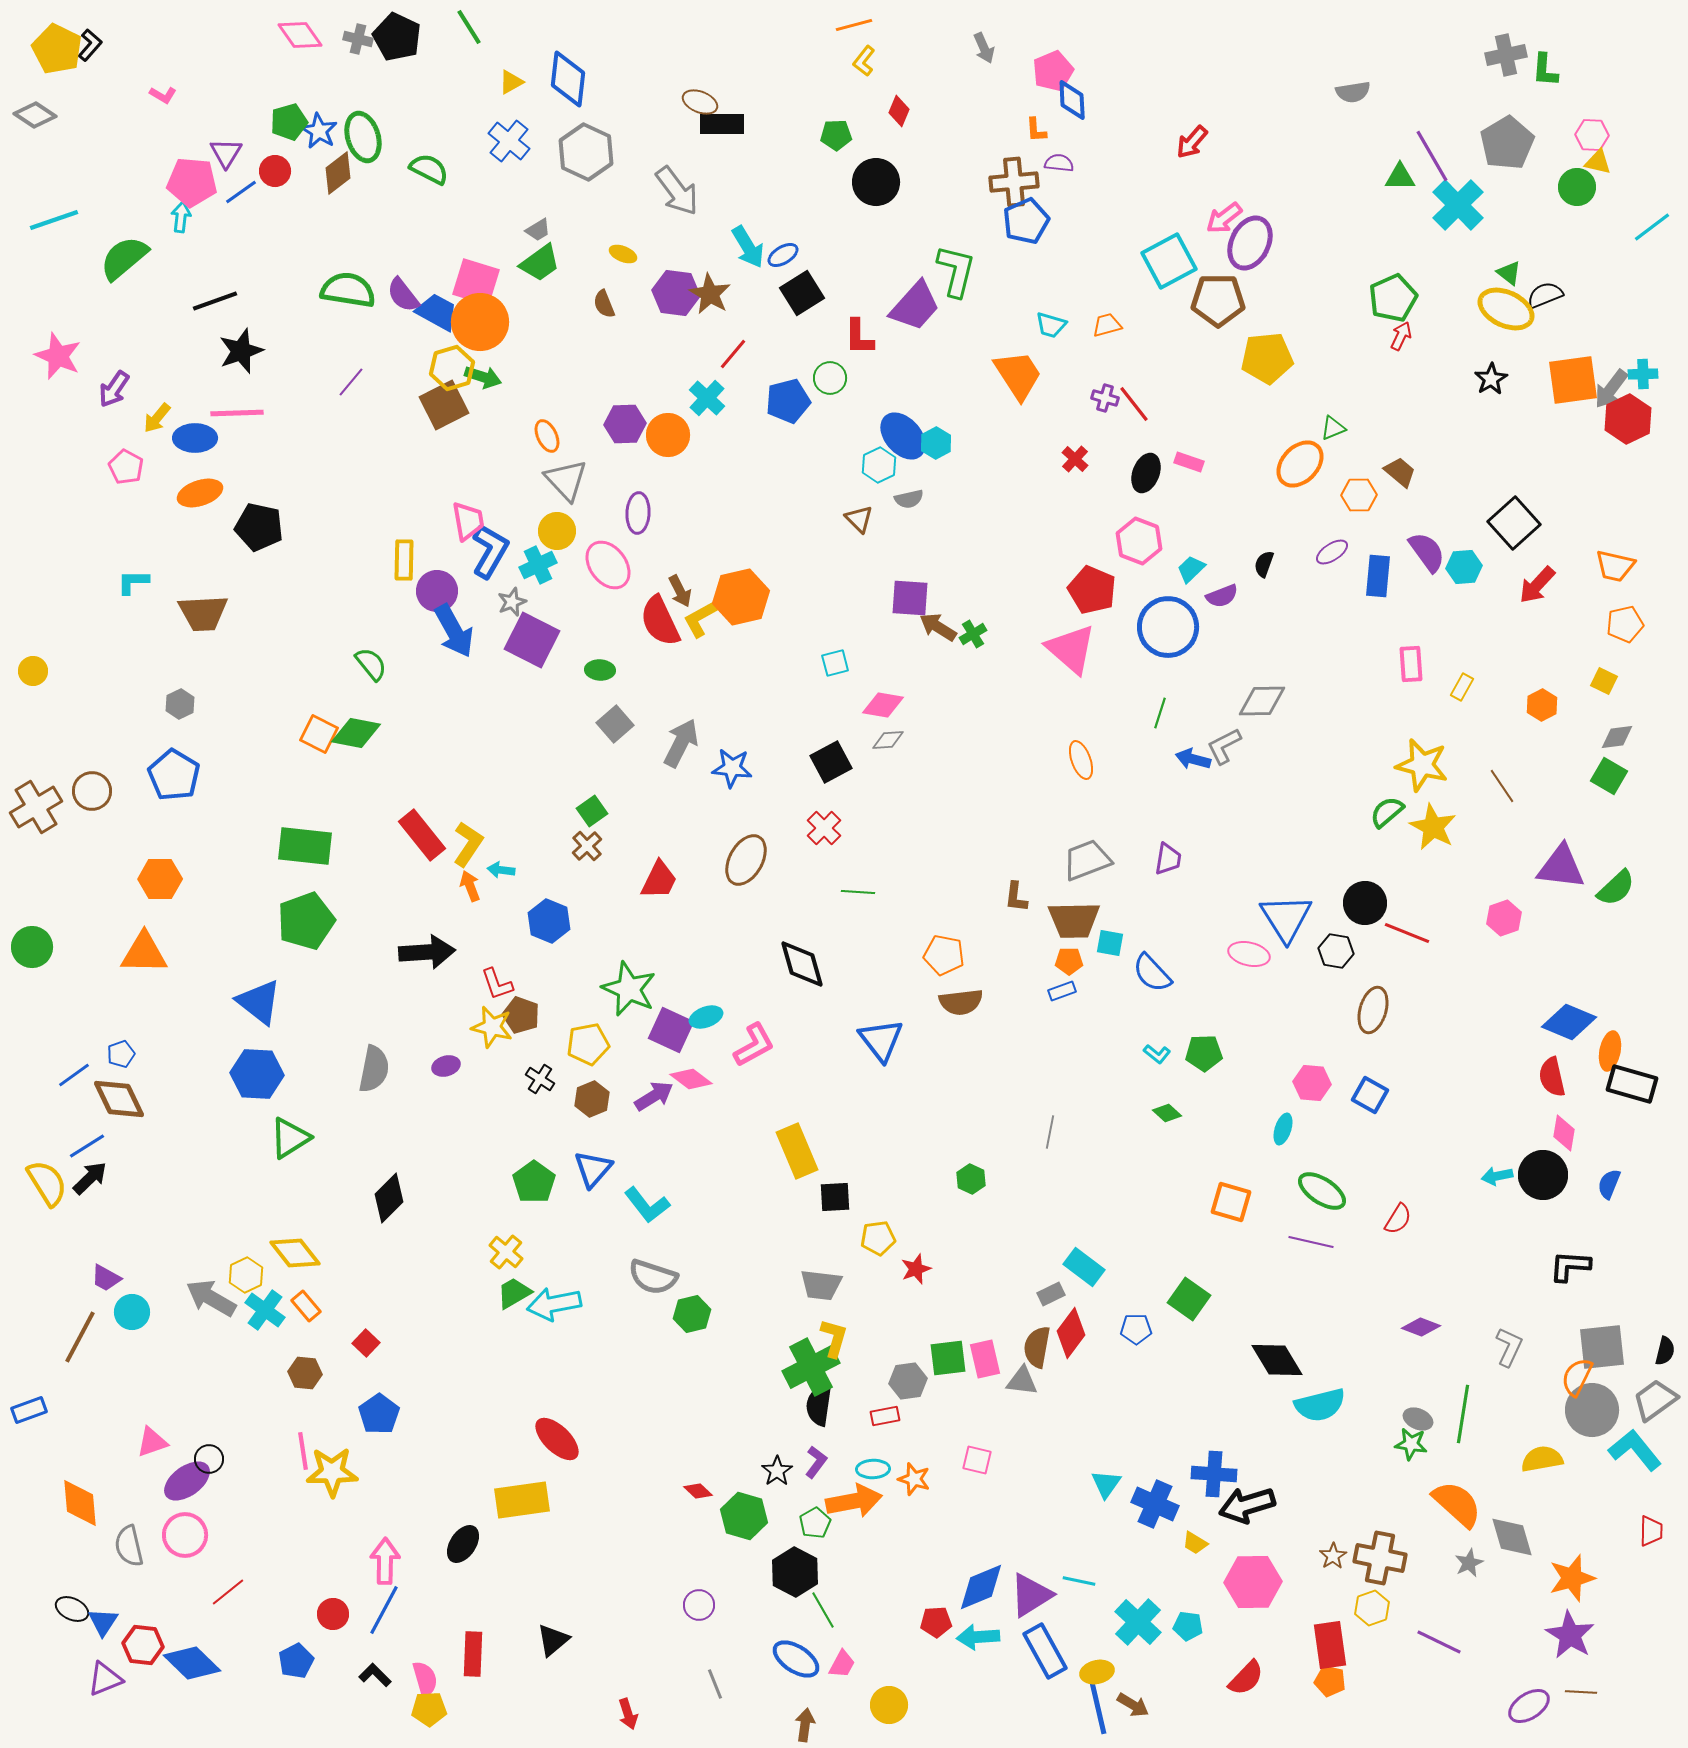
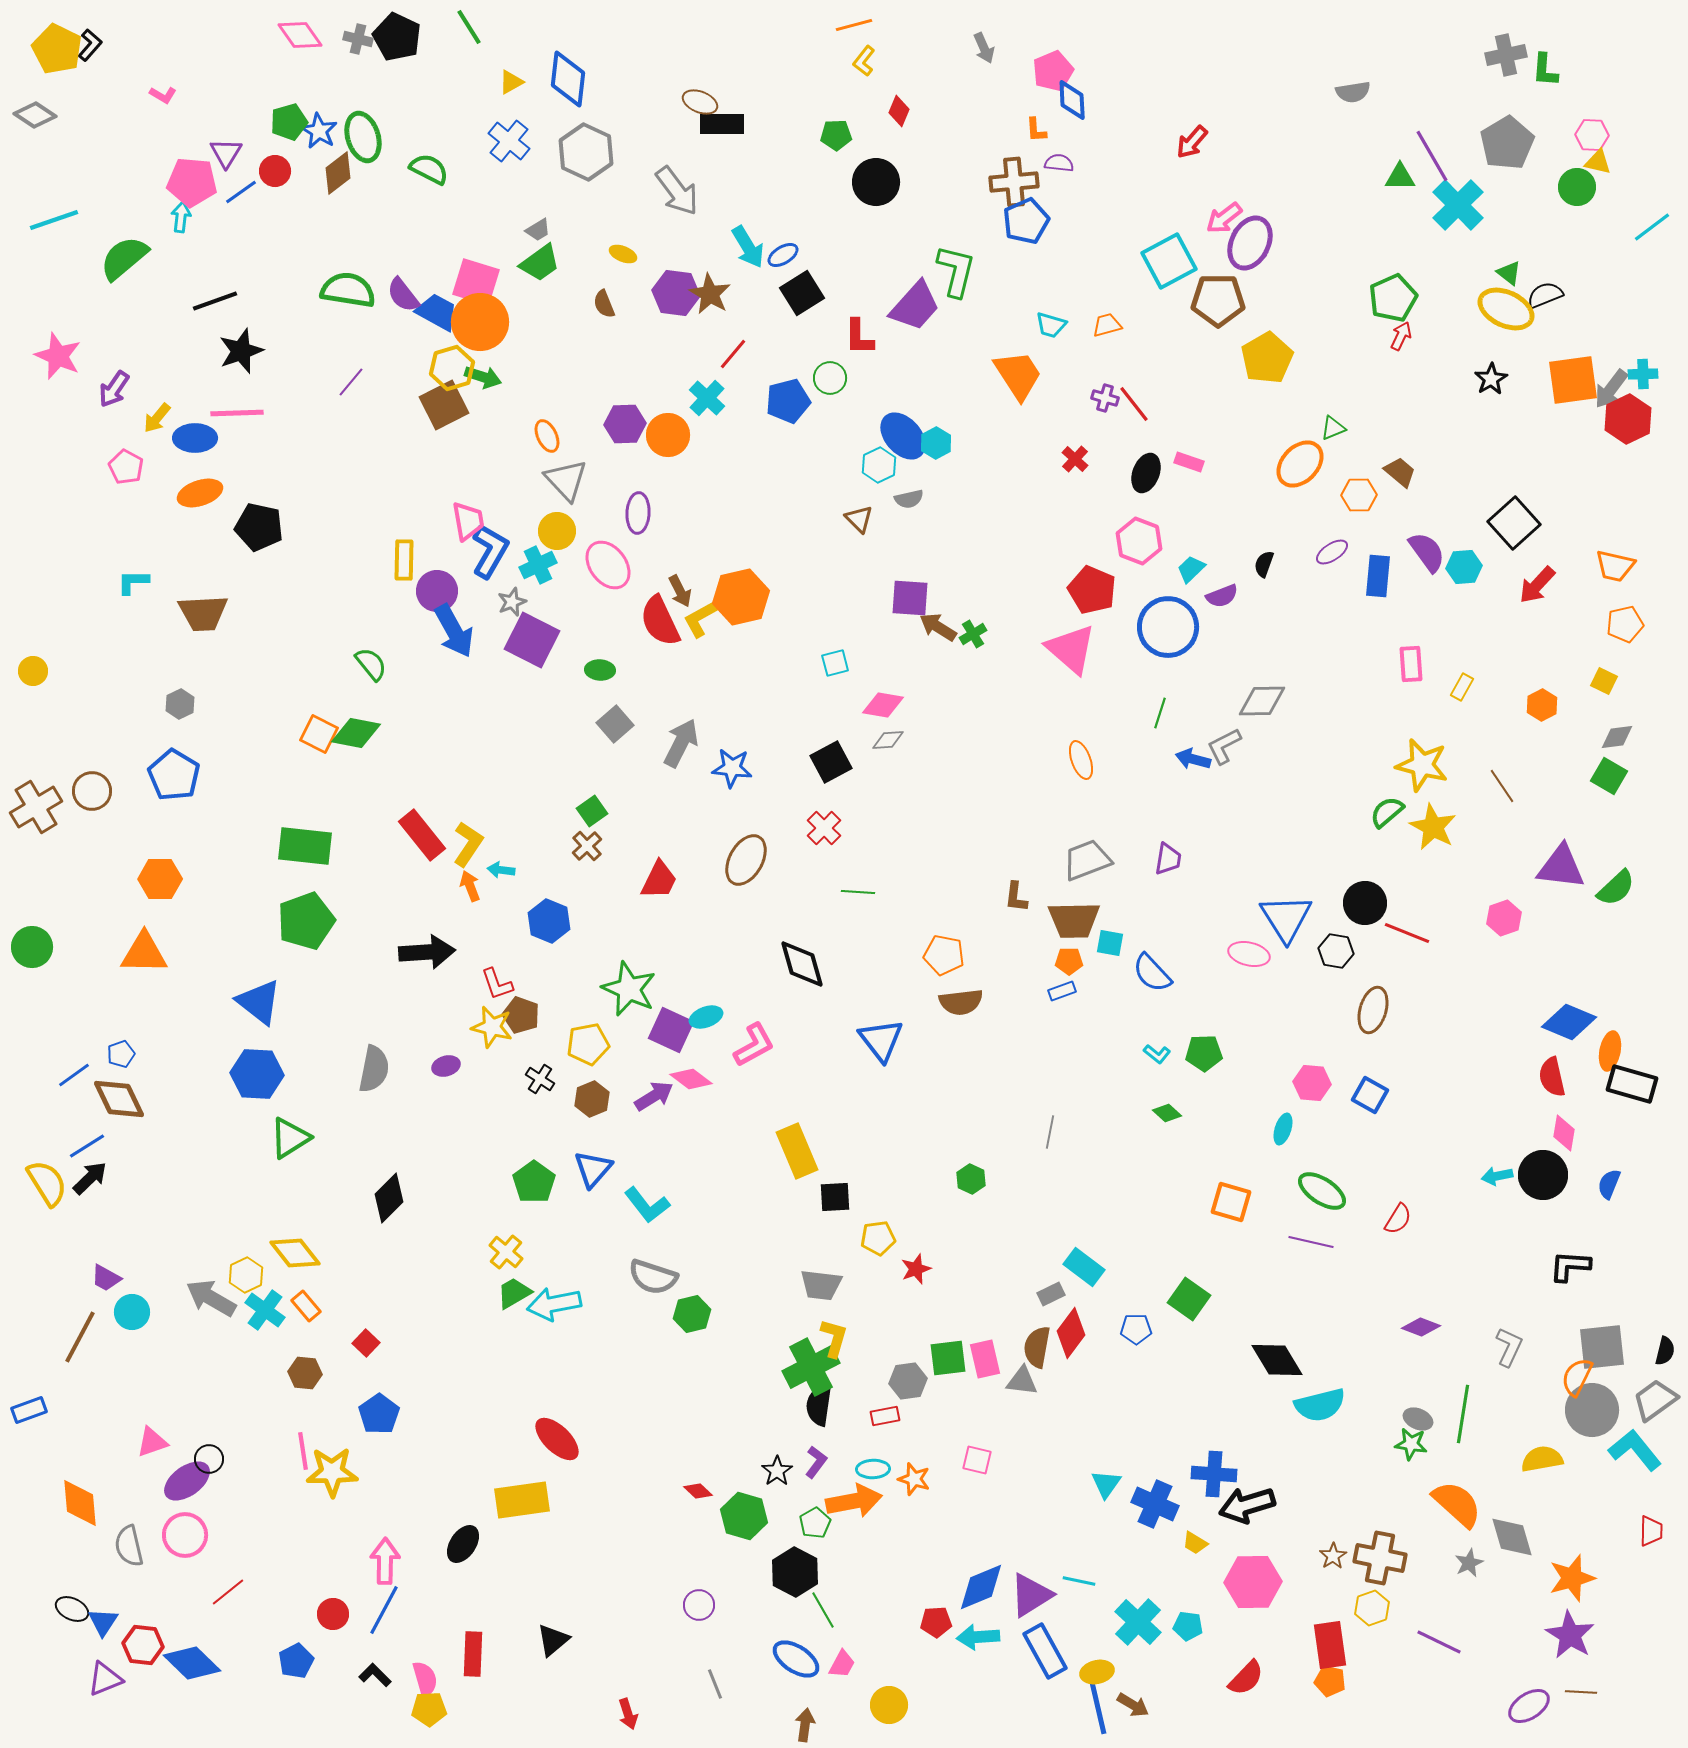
yellow pentagon at (1267, 358): rotated 24 degrees counterclockwise
